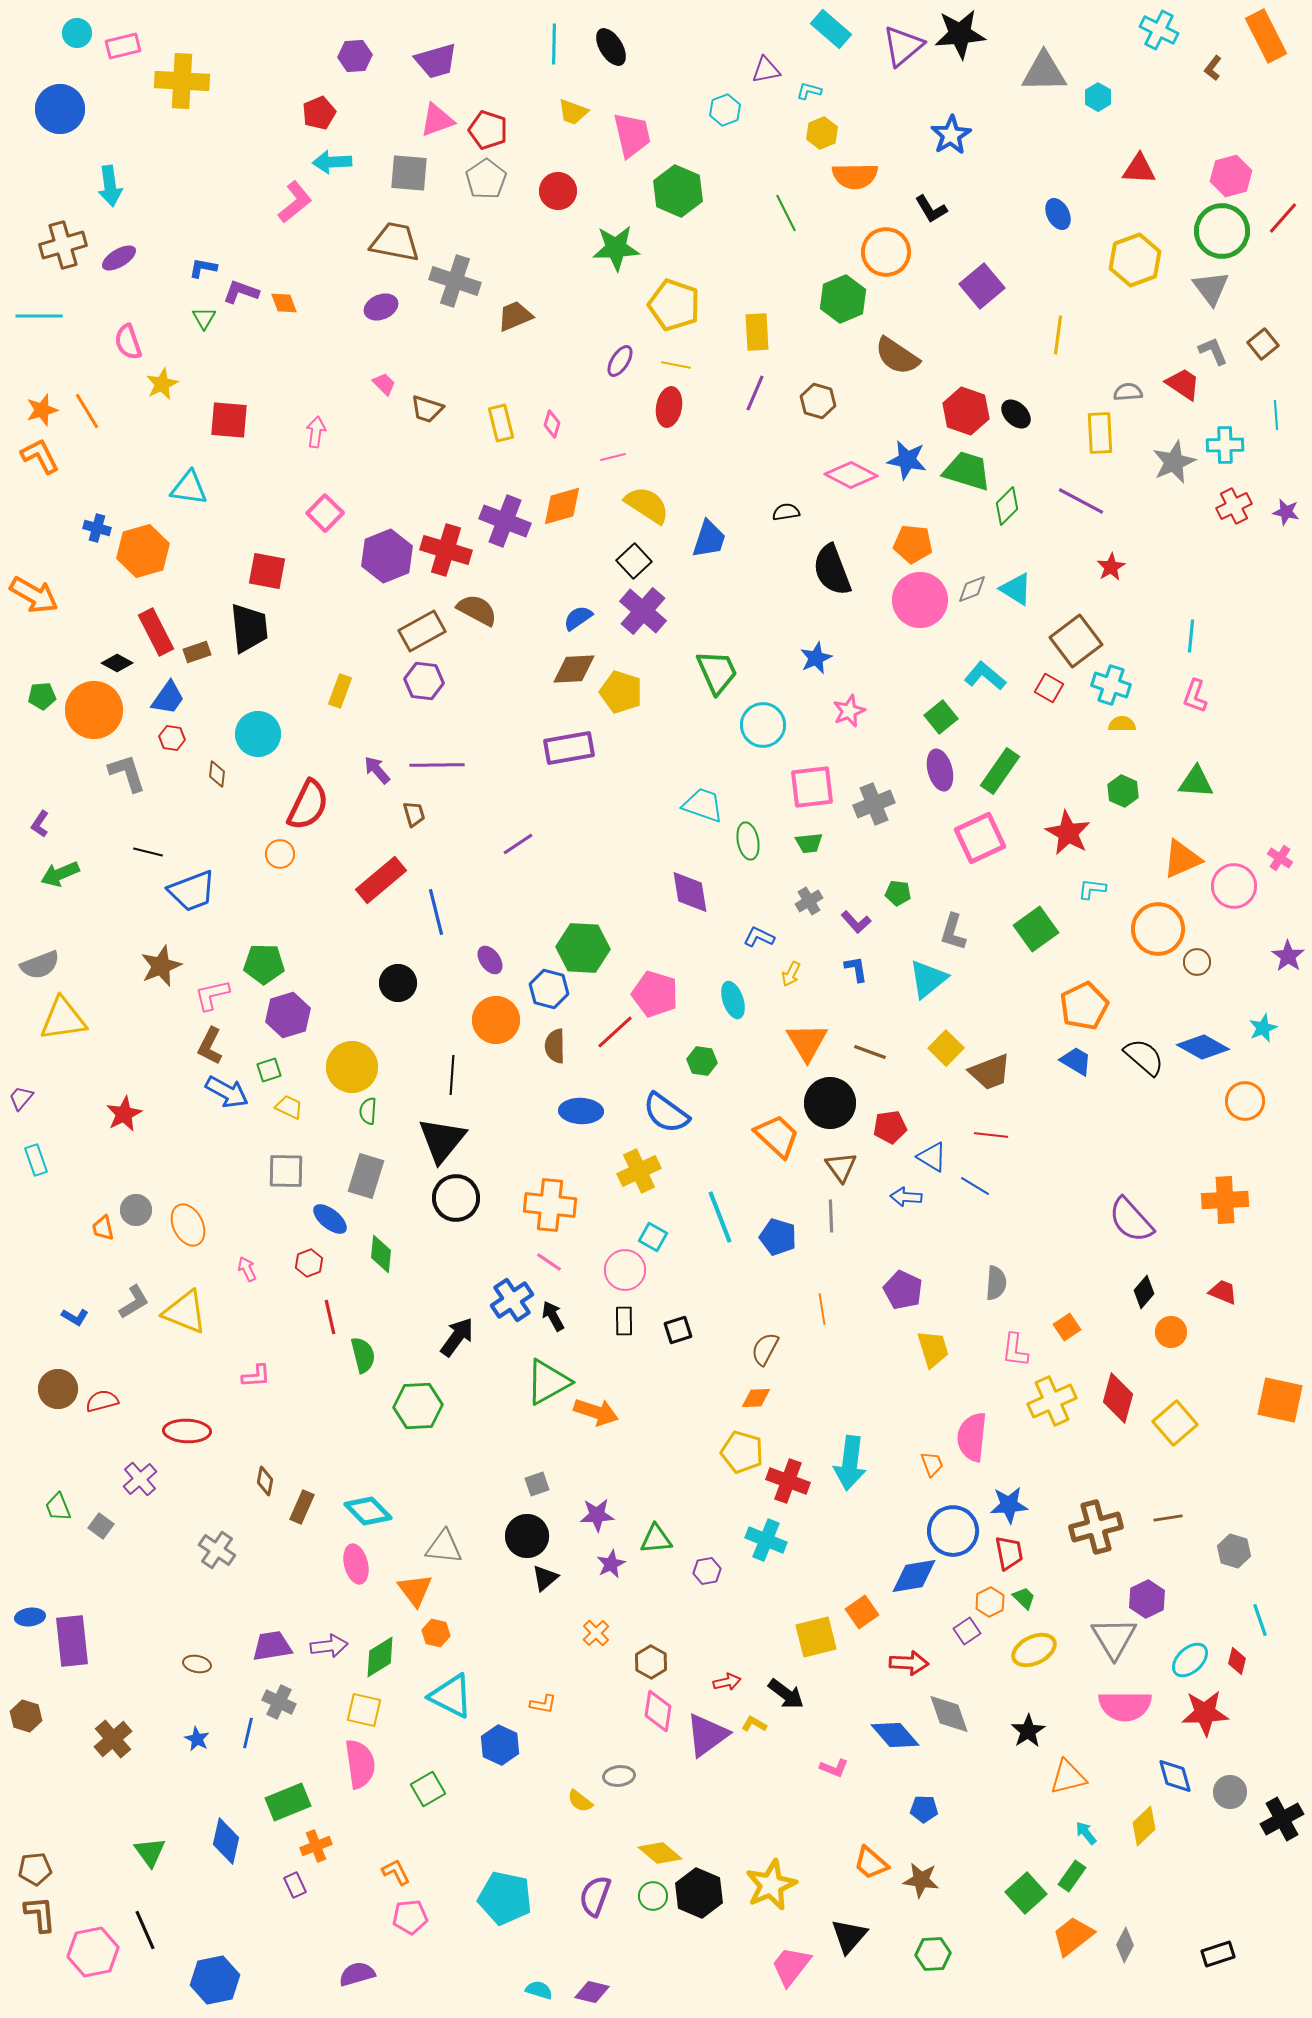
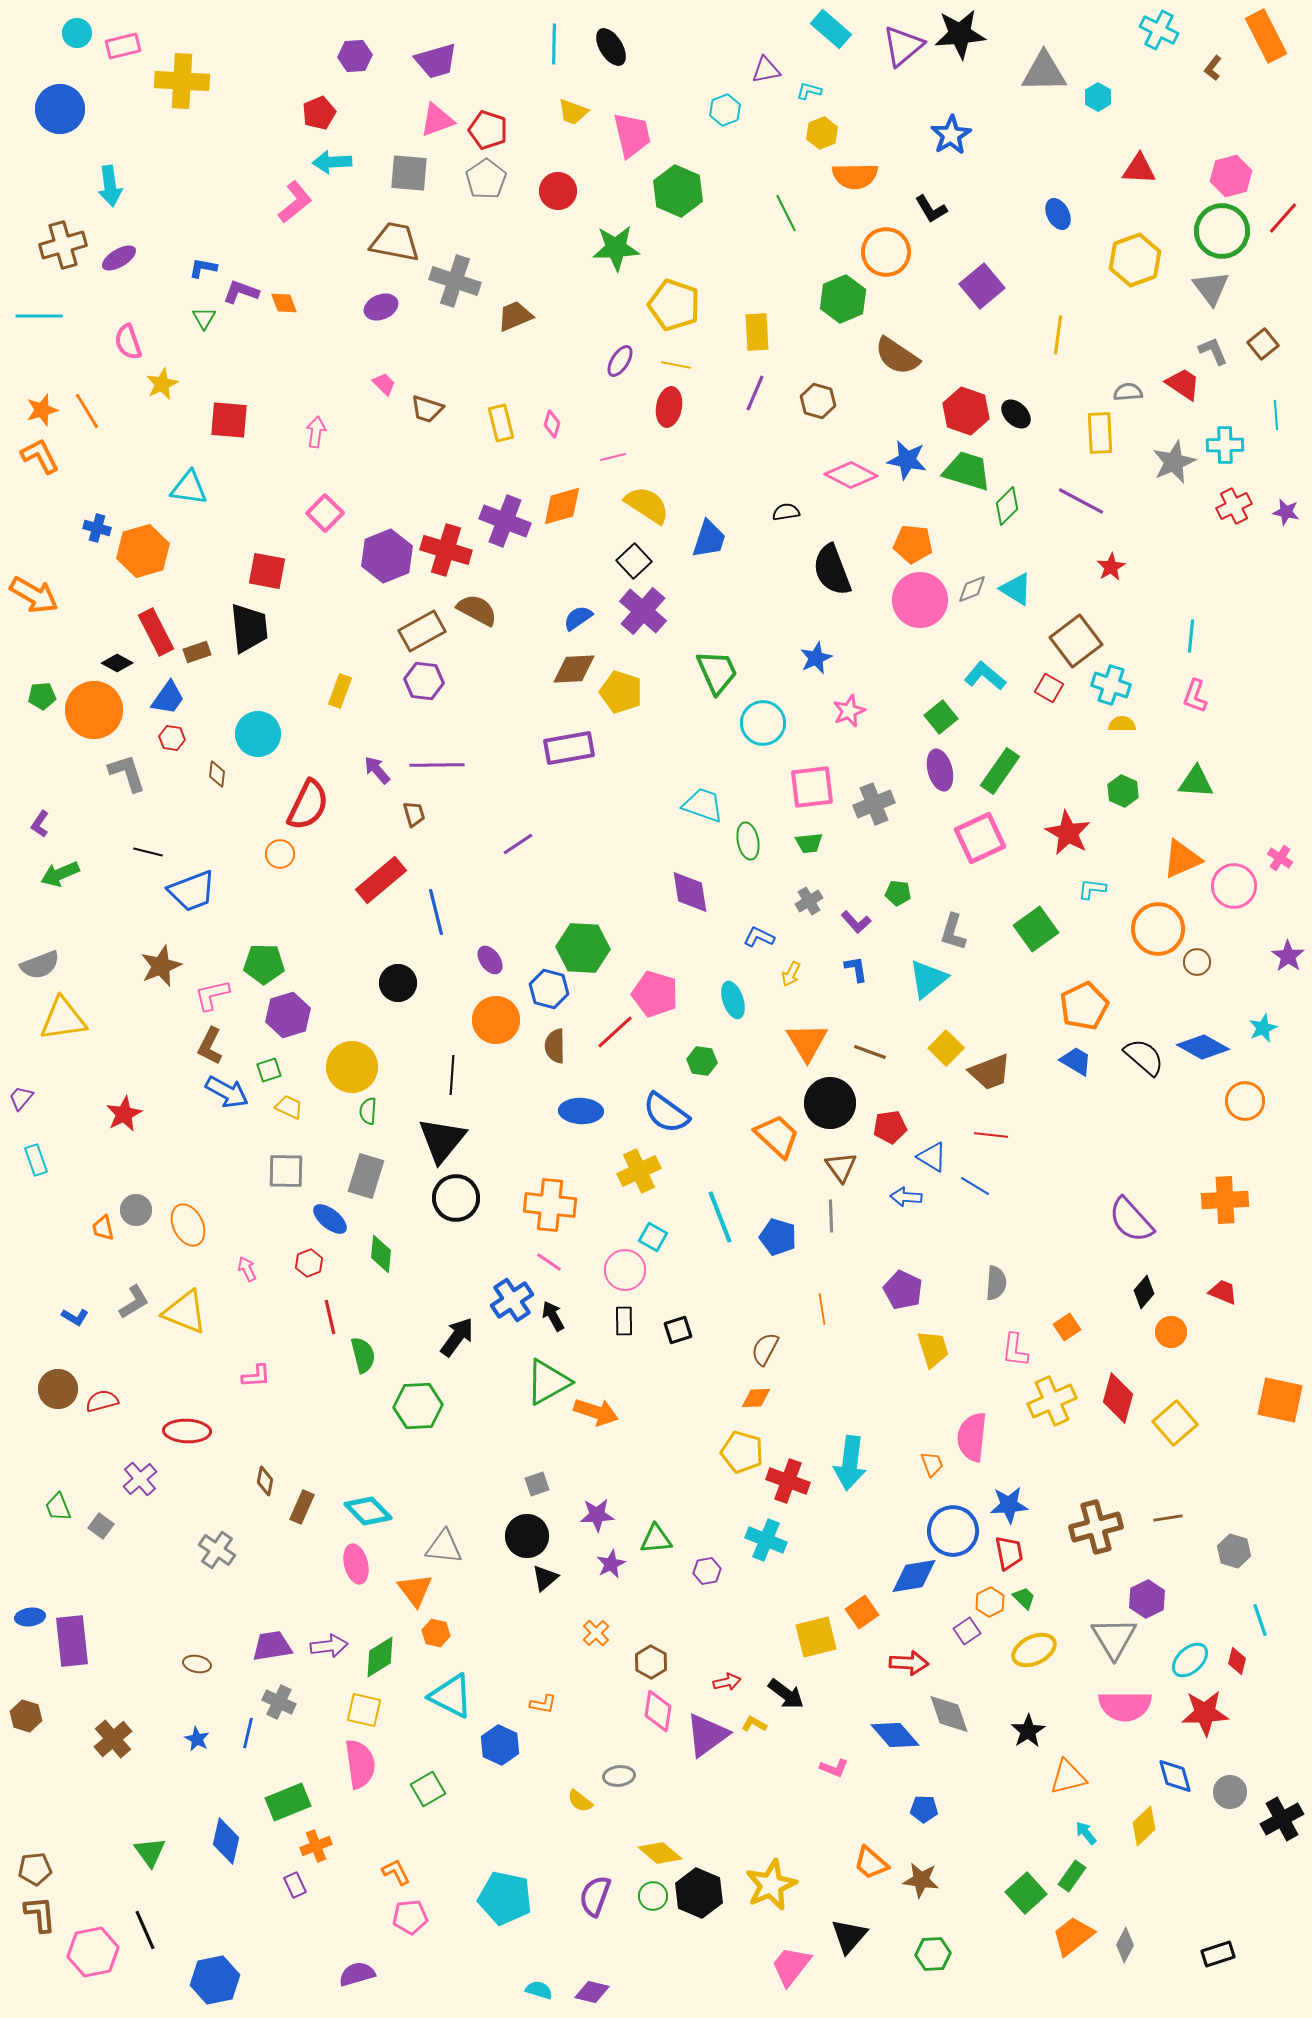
cyan circle at (763, 725): moved 2 px up
